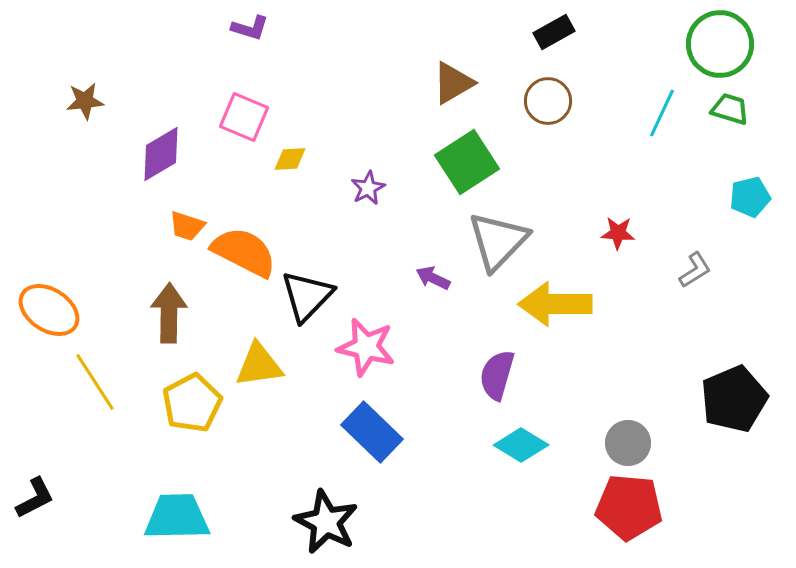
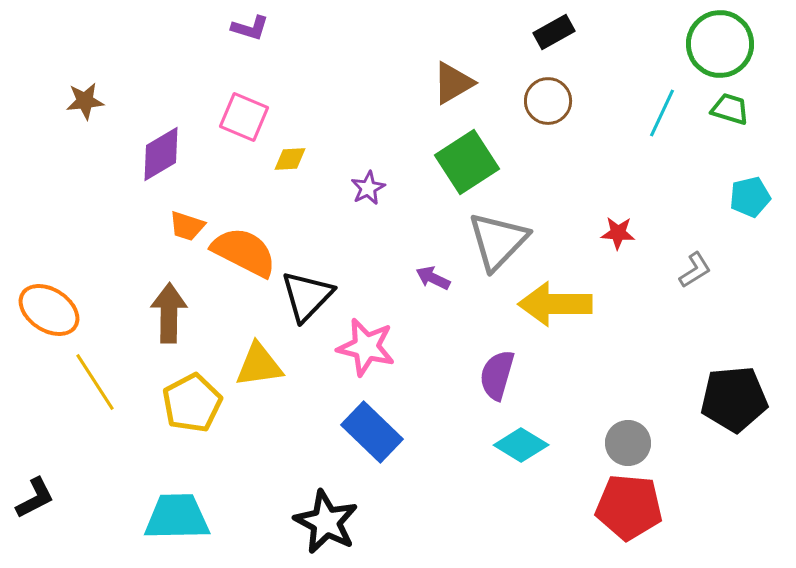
black pentagon: rotated 18 degrees clockwise
